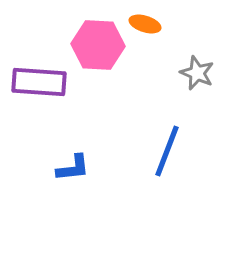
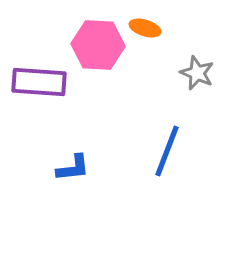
orange ellipse: moved 4 px down
